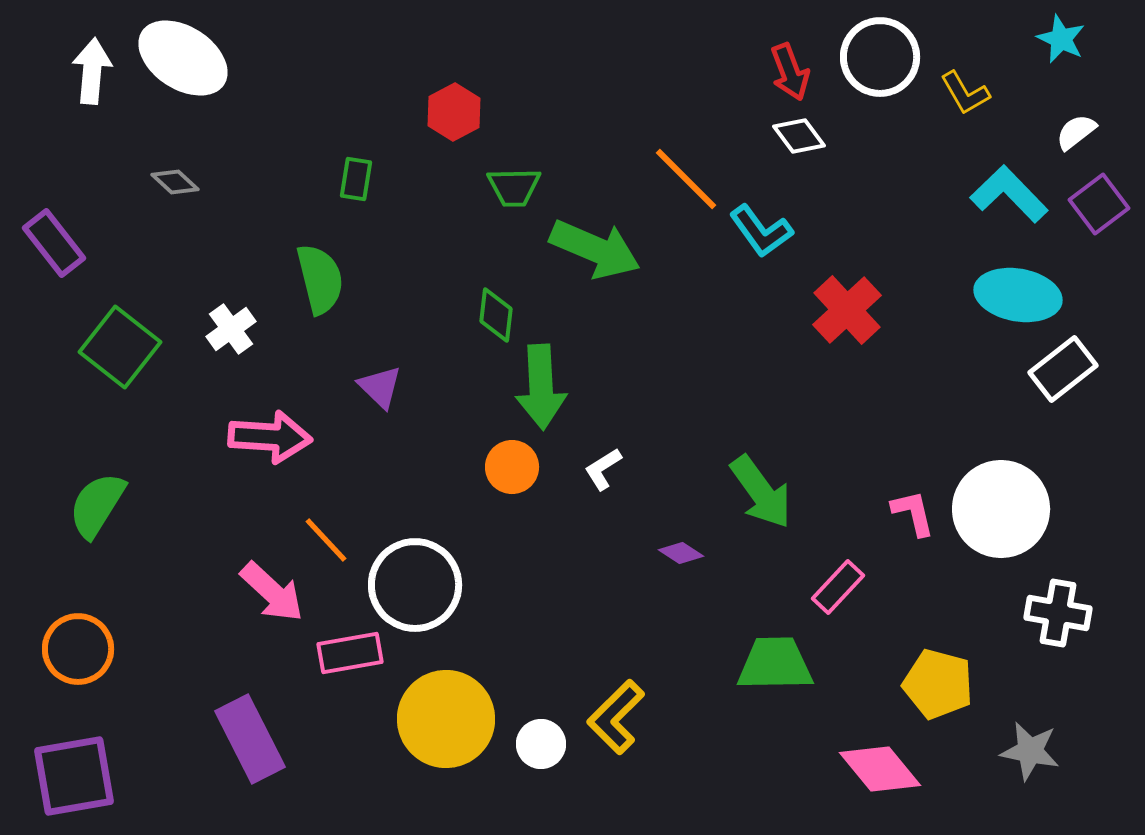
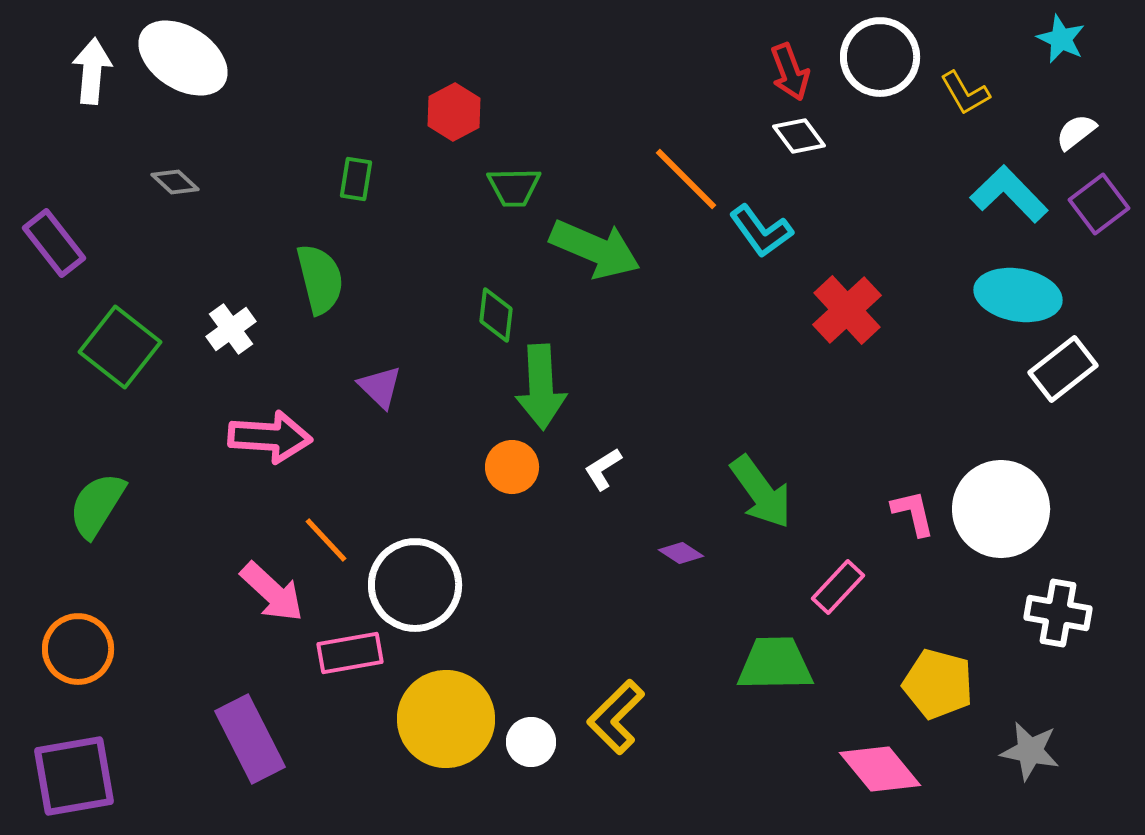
white circle at (541, 744): moved 10 px left, 2 px up
